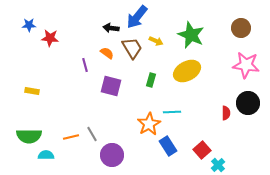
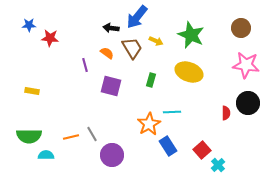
yellow ellipse: moved 2 px right, 1 px down; rotated 48 degrees clockwise
